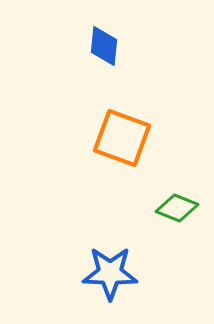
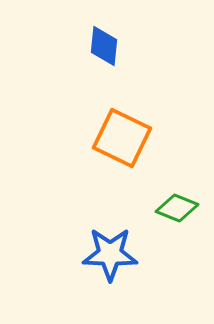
orange square: rotated 6 degrees clockwise
blue star: moved 19 px up
